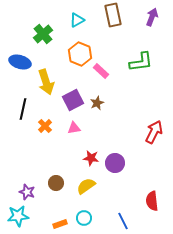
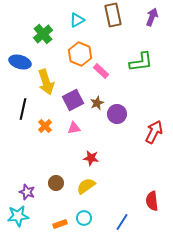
purple circle: moved 2 px right, 49 px up
blue line: moved 1 px left, 1 px down; rotated 60 degrees clockwise
